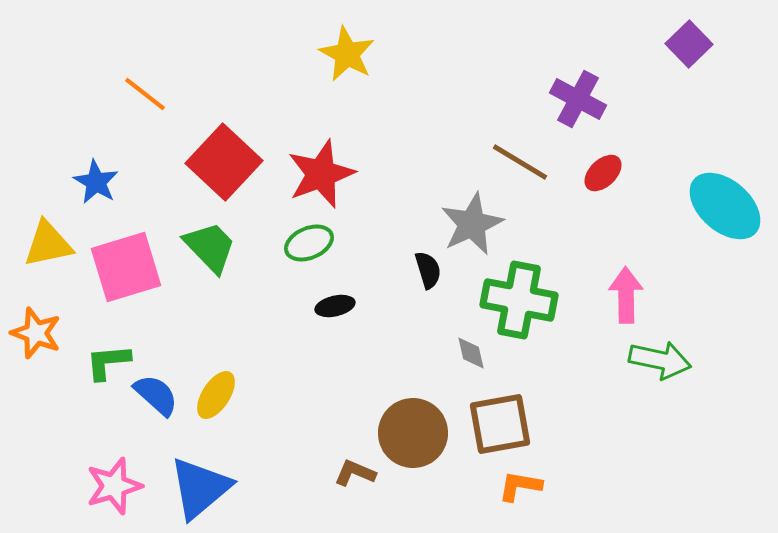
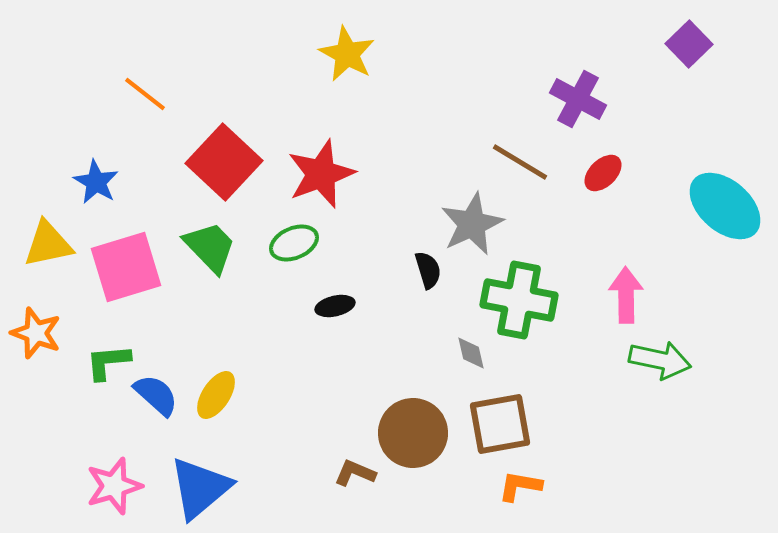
green ellipse: moved 15 px left
